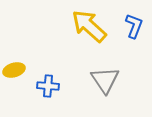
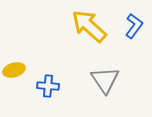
blue L-shape: rotated 15 degrees clockwise
